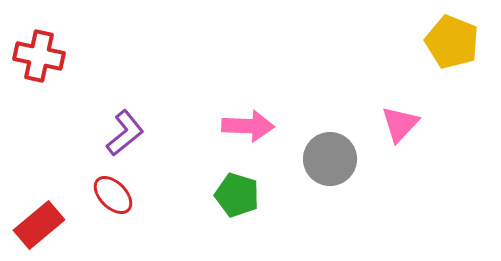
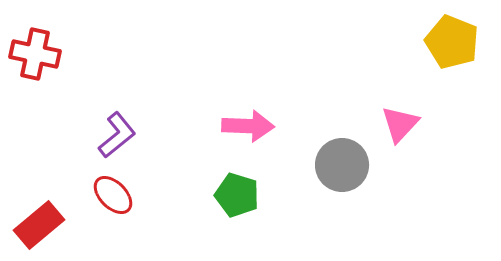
red cross: moved 4 px left, 2 px up
purple L-shape: moved 8 px left, 2 px down
gray circle: moved 12 px right, 6 px down
